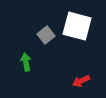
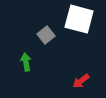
white square: moved 2 px right, 7 px up
red arrow: rotated 12 degrees counterclockwise
